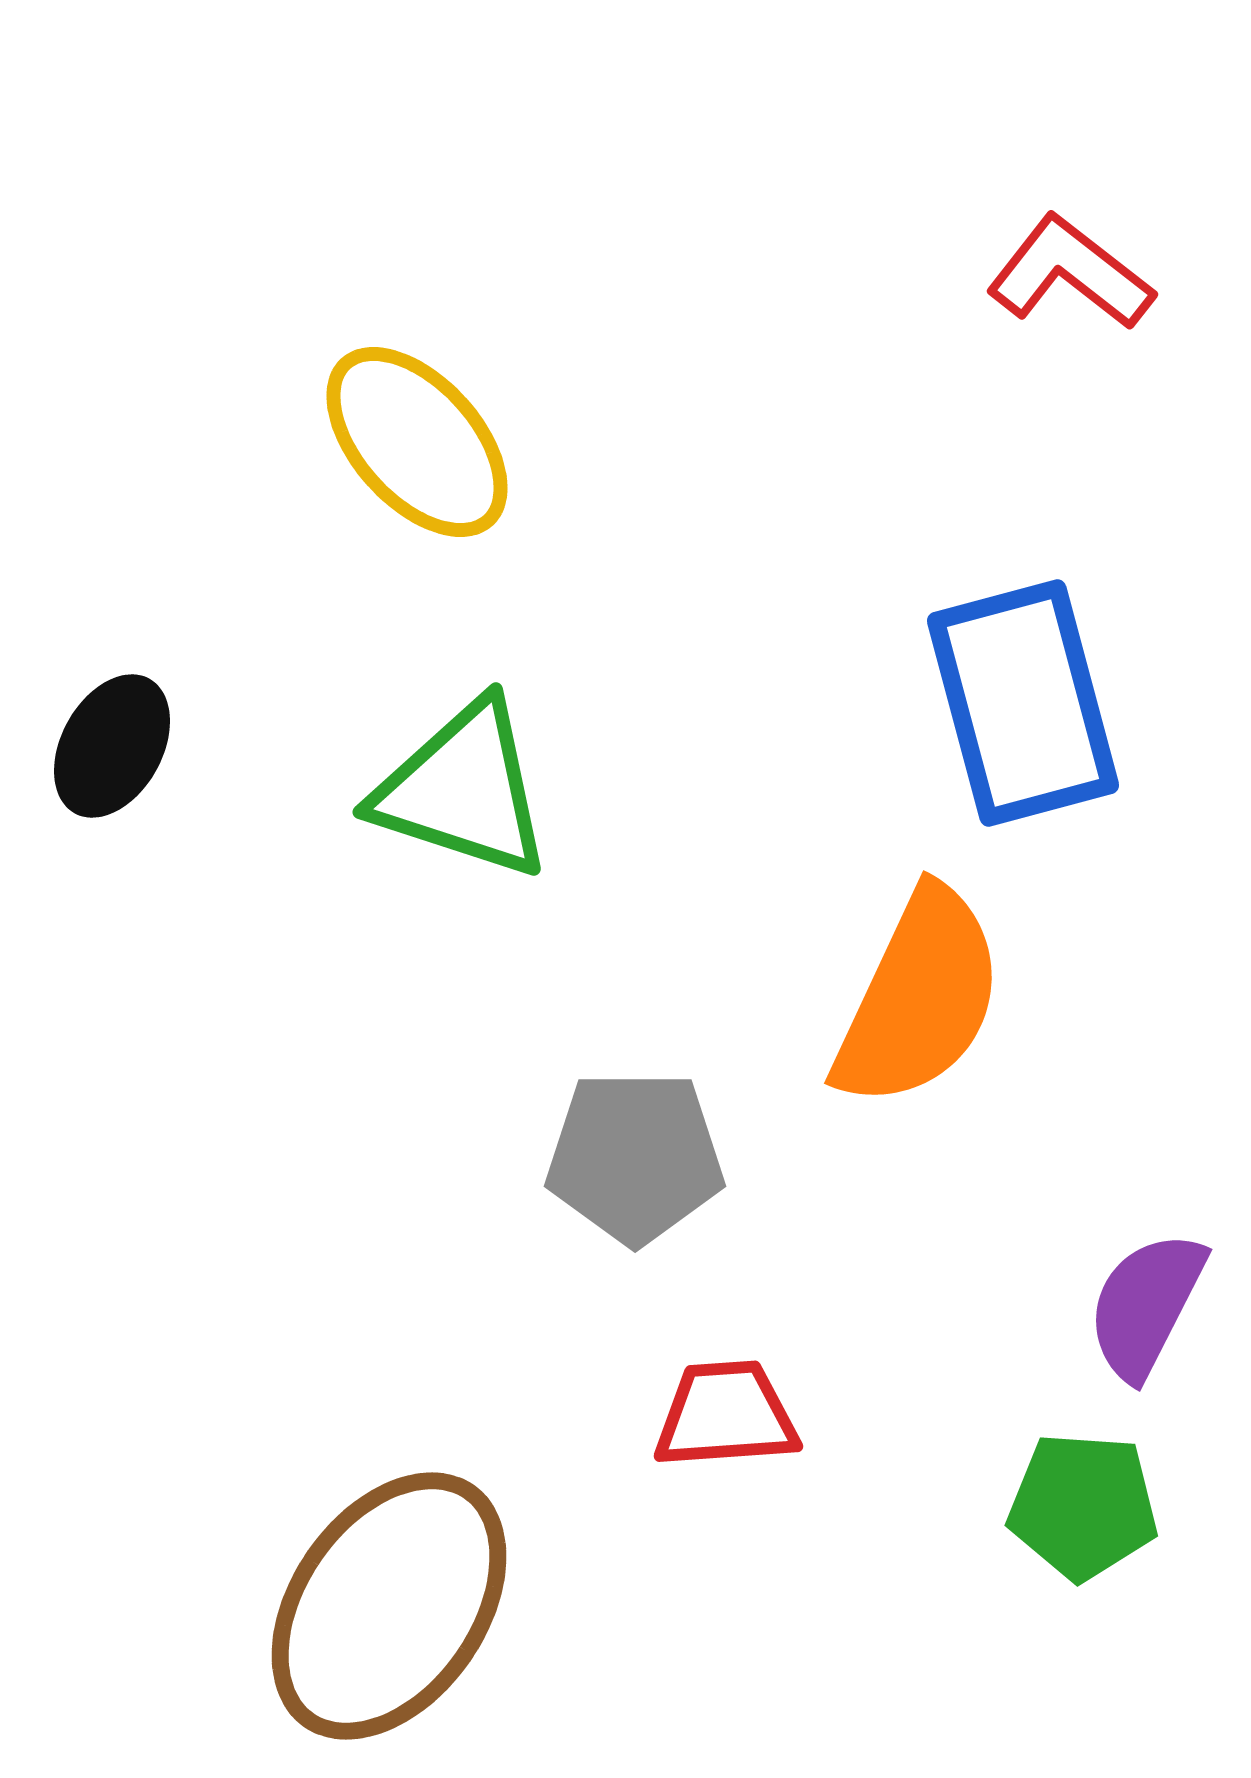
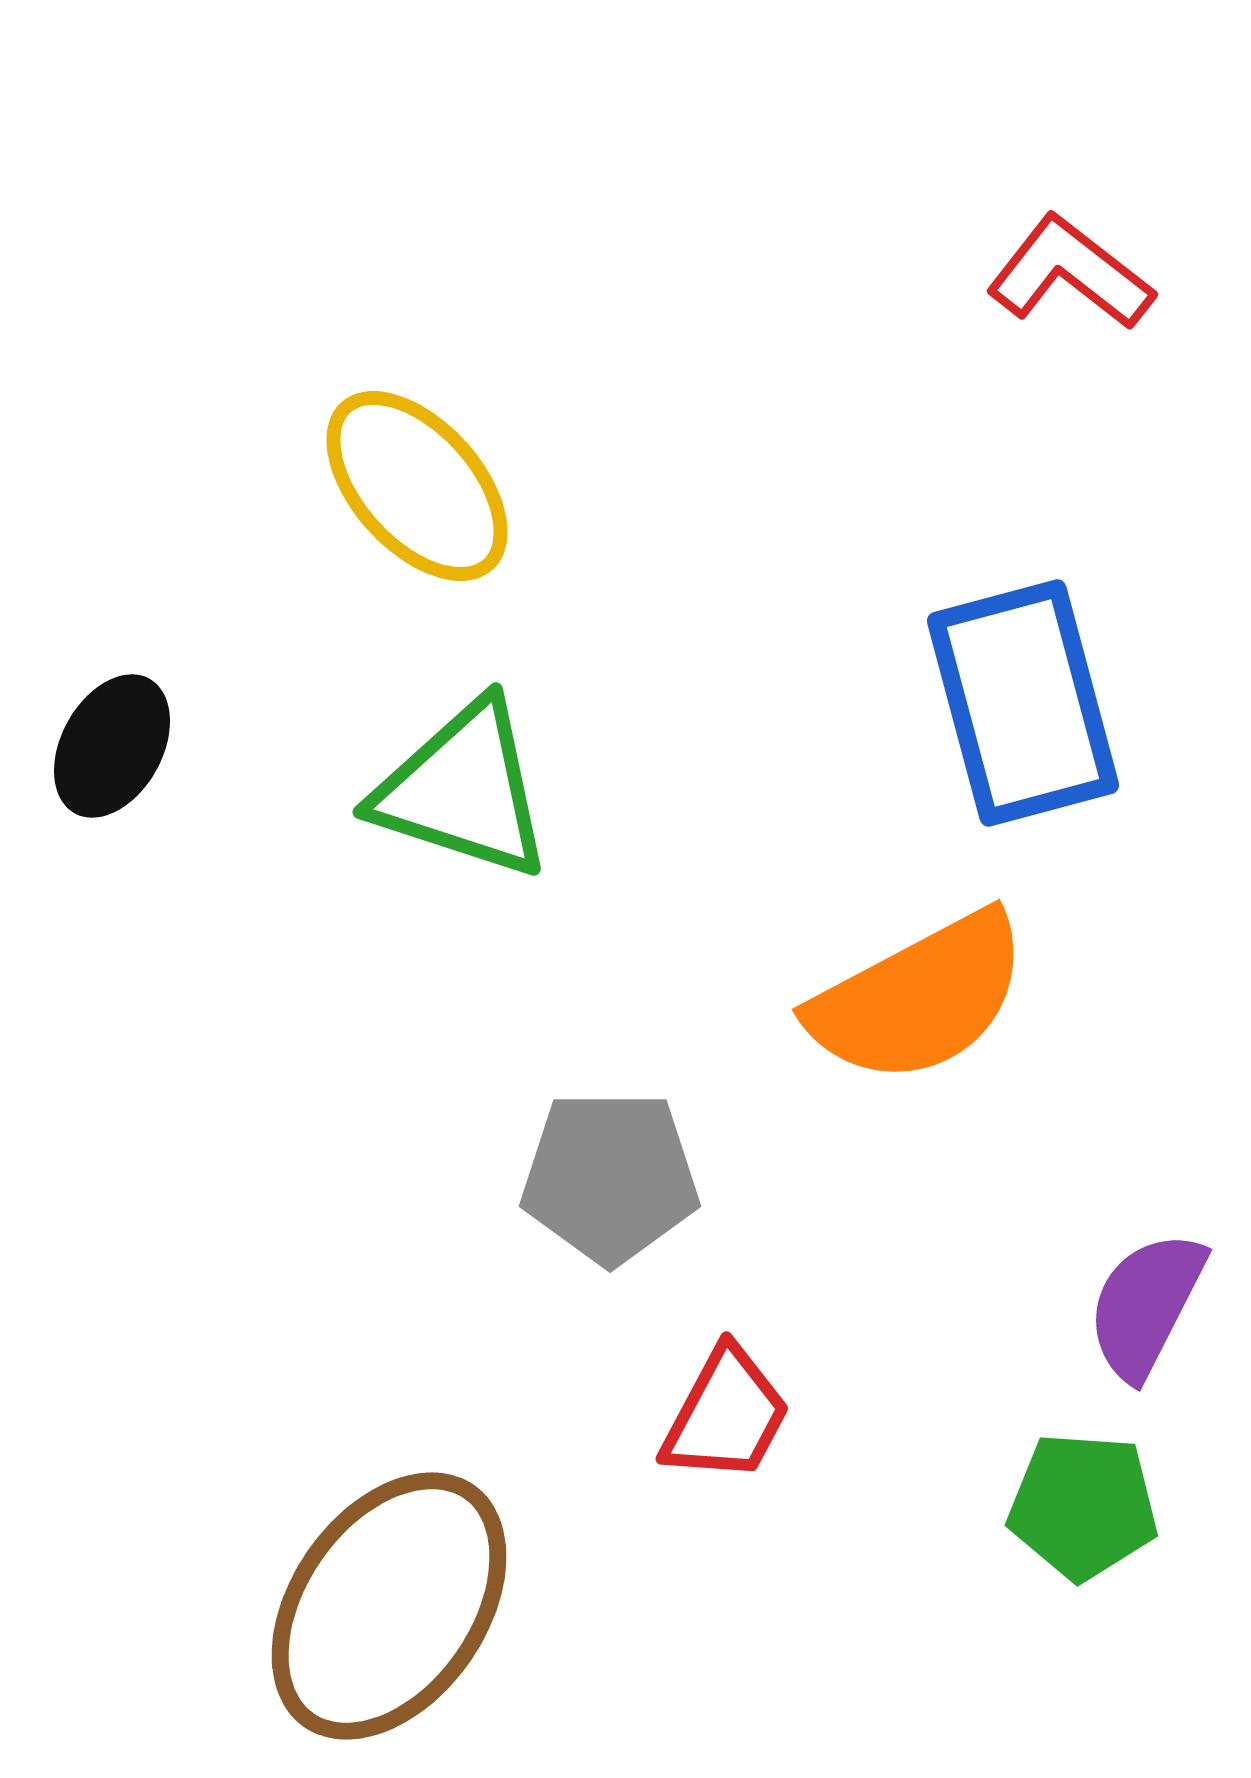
yellow ellipse: moved 44 px down
orange semicircle: rotated 37 degrees clockwise
gray pentagon: moved 25 px left, 20 px down
red trapezoid: rotated 122 degrees clockwise
